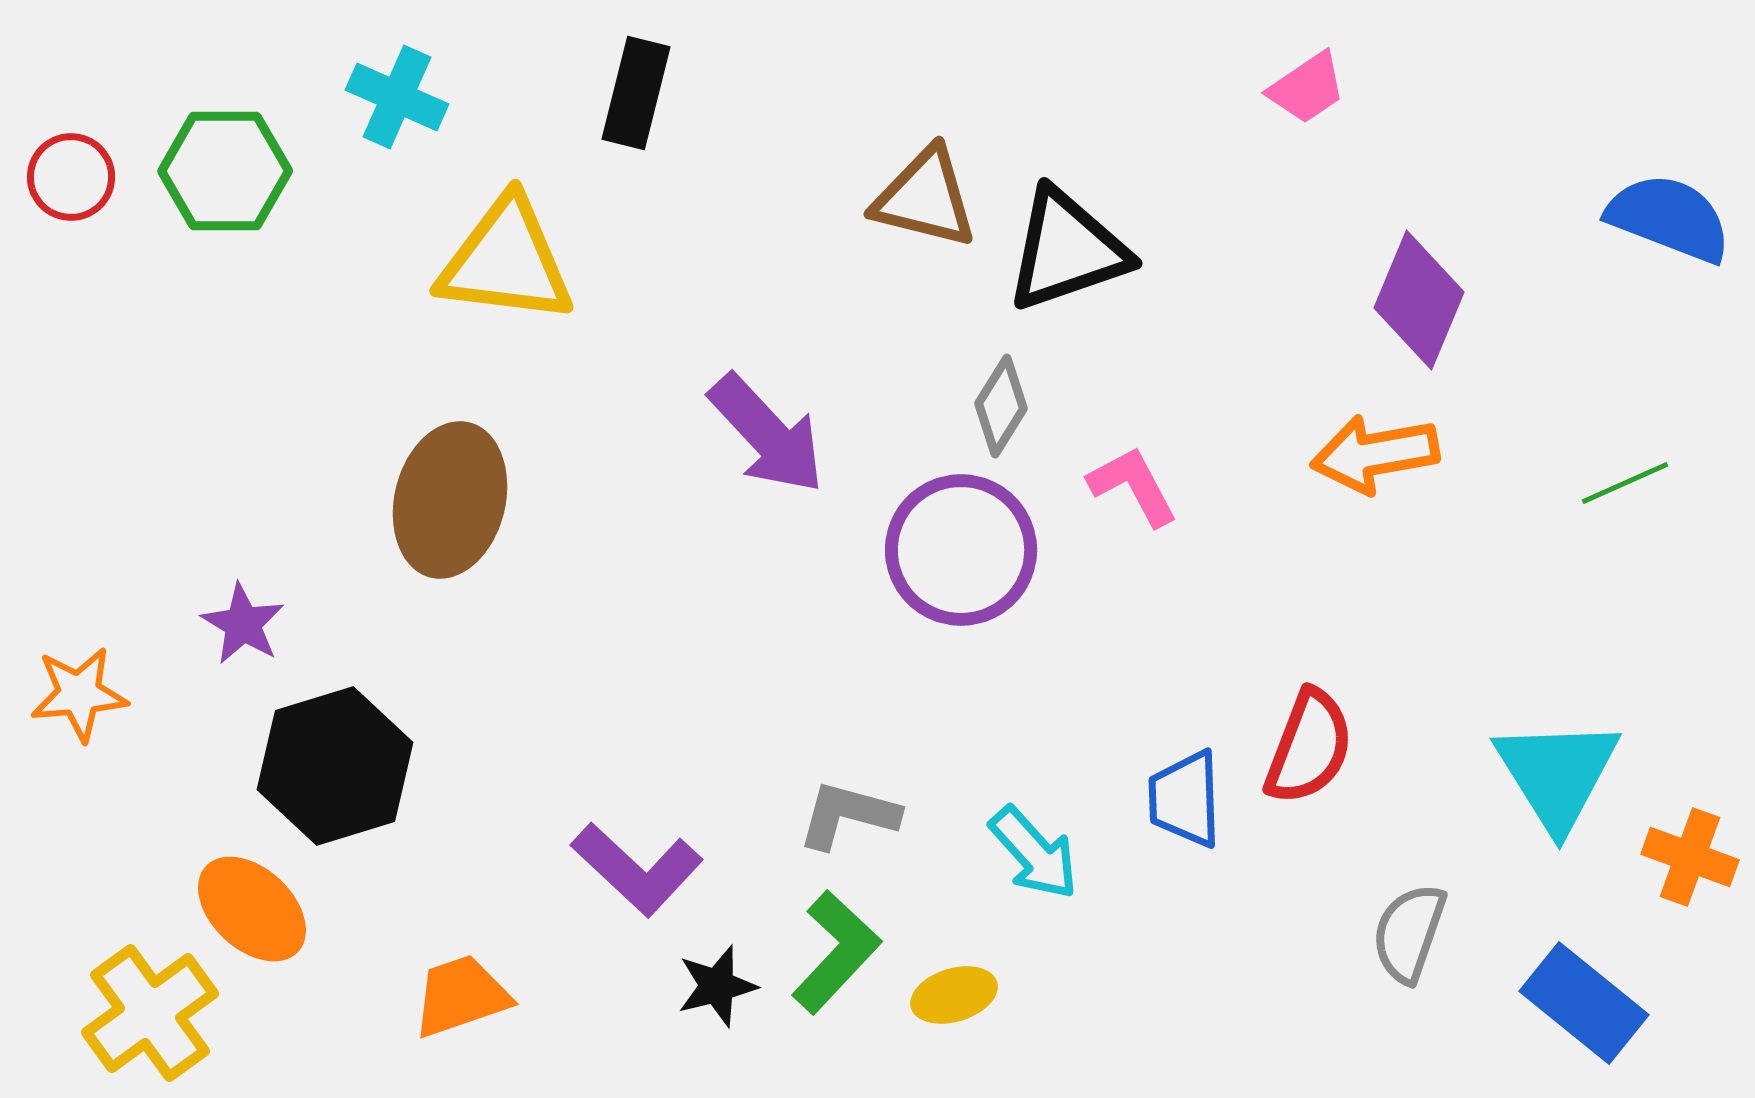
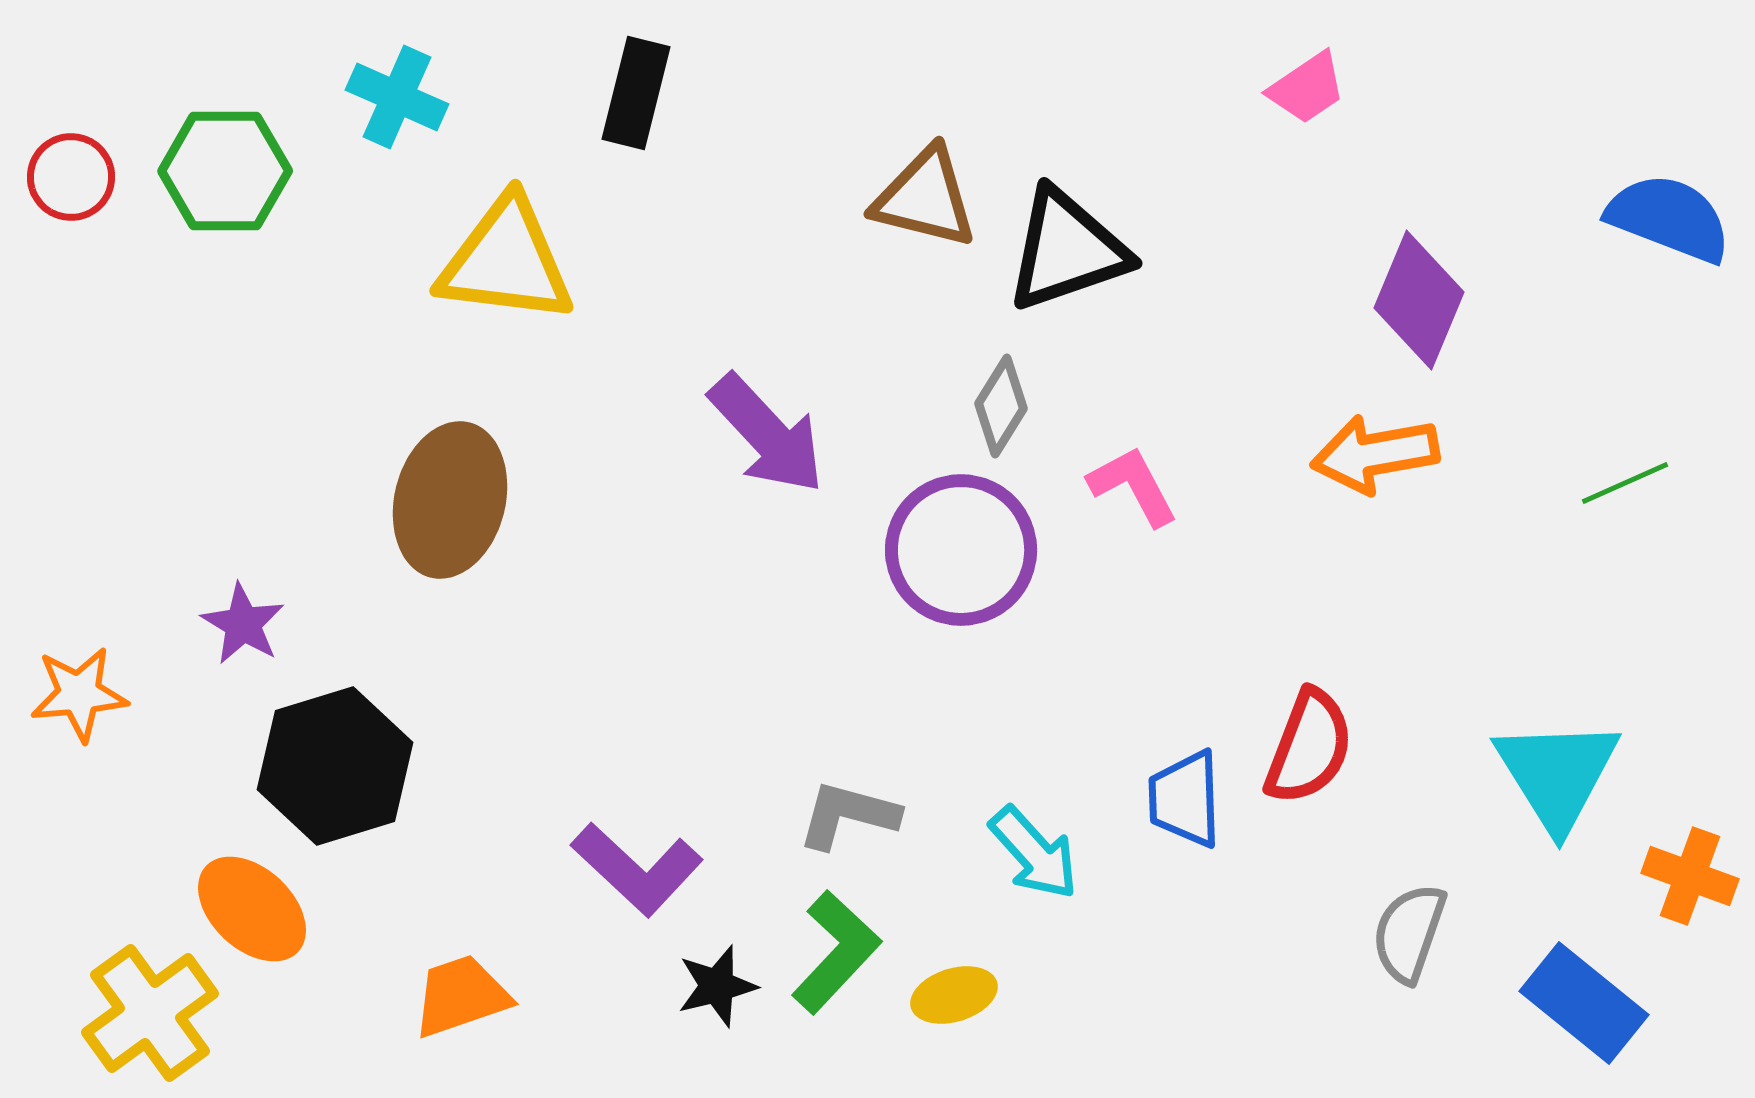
orange cross: moved 19 px down
